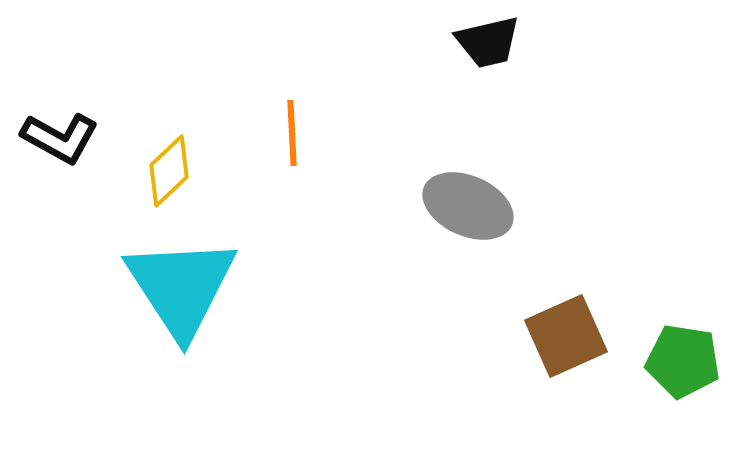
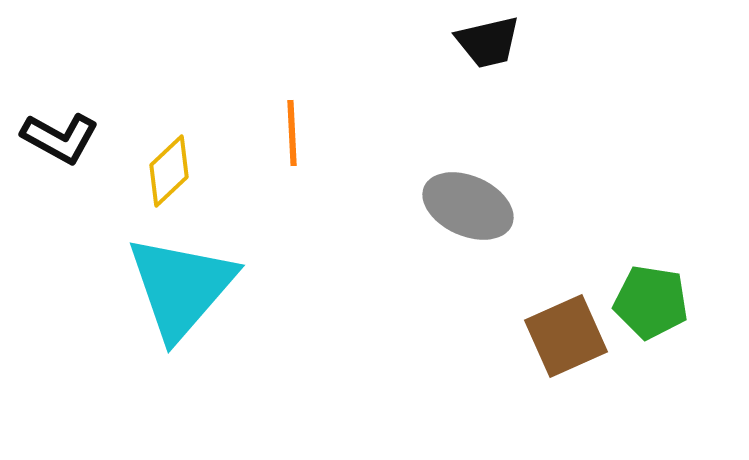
cyan triangle: rotated 14 degrees clockwise
green pentagon: moved 32 px left, 59 px up
